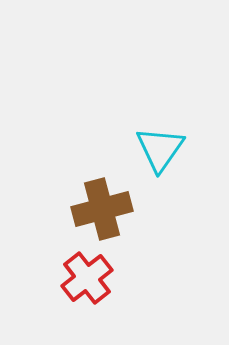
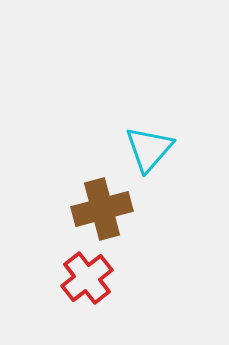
cyan triangle: moved 11 px left; rotated 6 degrees clockwise
